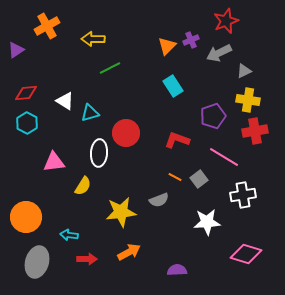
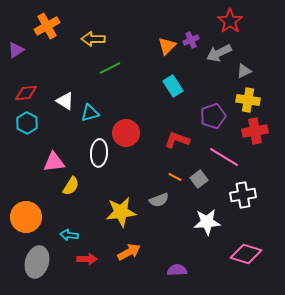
red star: moved 4 px right; rotated 15 degrees counterclockwise
yellow semicircle: moved 12 px left
